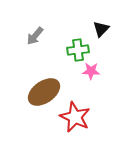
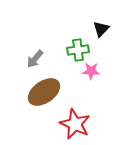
gray arrow: moved 23 px down
red star: moved 7 px down
